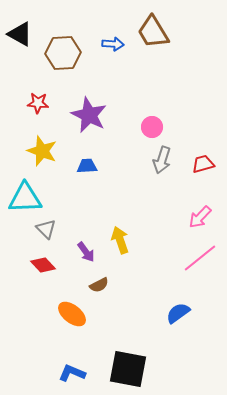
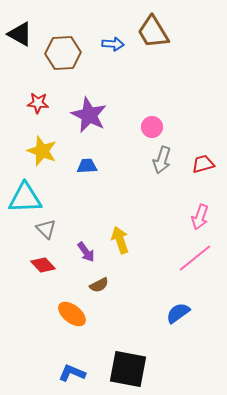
pink arrow: rotated 25 degrees counterclockwise
pink line: moved 5 px left
